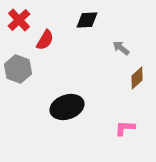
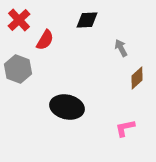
gray arrow: rotated 24 degrees clockwise
black ellipse: rotated 32 degrees clockwise
pink L-shape: rotated 15 degrees counterclockwise
